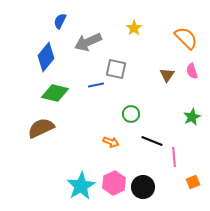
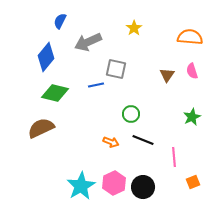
orange semicircle: moved 4 px right, 1 px up; rotated 40 degrees counterclockwise
black line: moved 9 px left, 1 px up
